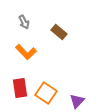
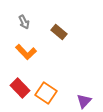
red rectangle: rotated 36 degrees counterclockwise
purple triangle: moved 7 px right
